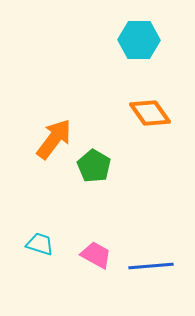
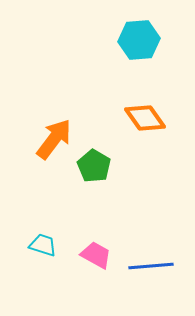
cyan hexagon: rotated 6 degrees counterclockwise
orange diamond: moved 5 px left, 5 px down
cyan trapezoid: moved 3 px right, 1 px down
